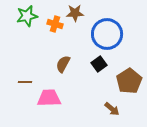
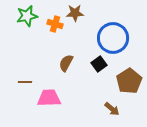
blue circle: moved 6 px right, 4 px down
brown semicircle: moved 3 px right, 1 px up
